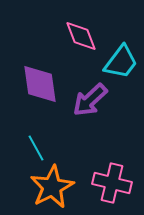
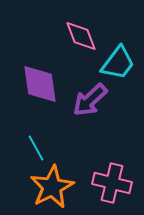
cyan trapezoid: moved 3 px left, 1 px down
